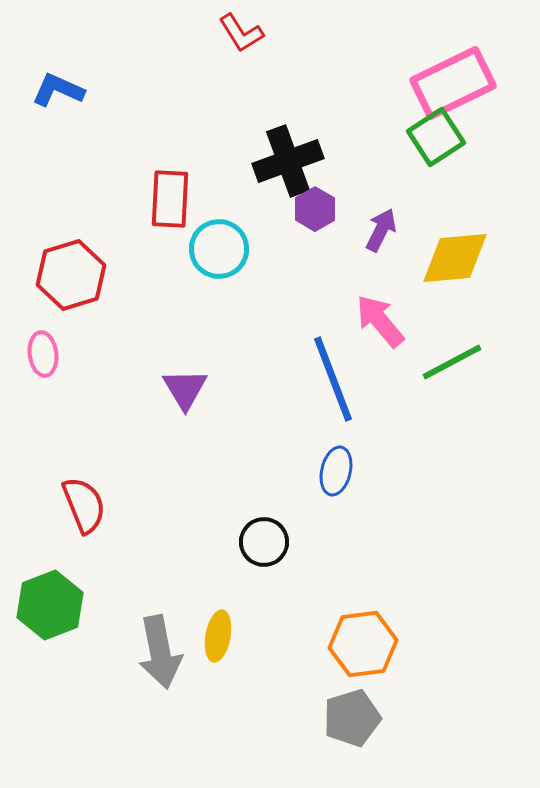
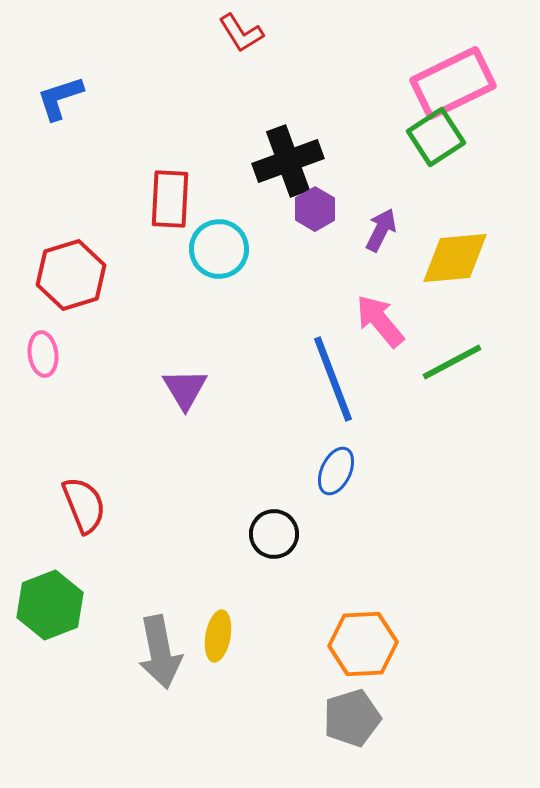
blue L-shape: moved 2 px right, 8 px down; rotated 42 degrees counterclockwise
blue ellipse: rotated 12 degrees clockwise
black circle: moved 10 px right, 8 px up
orange hexagon: rotated 4 degrees clockwise
